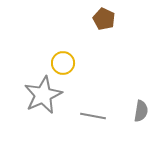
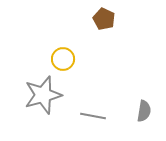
yellow circle: moved 4 px up
gray star: rotated 9 degrees clockwise
gray semicircle: moved 3 px right
